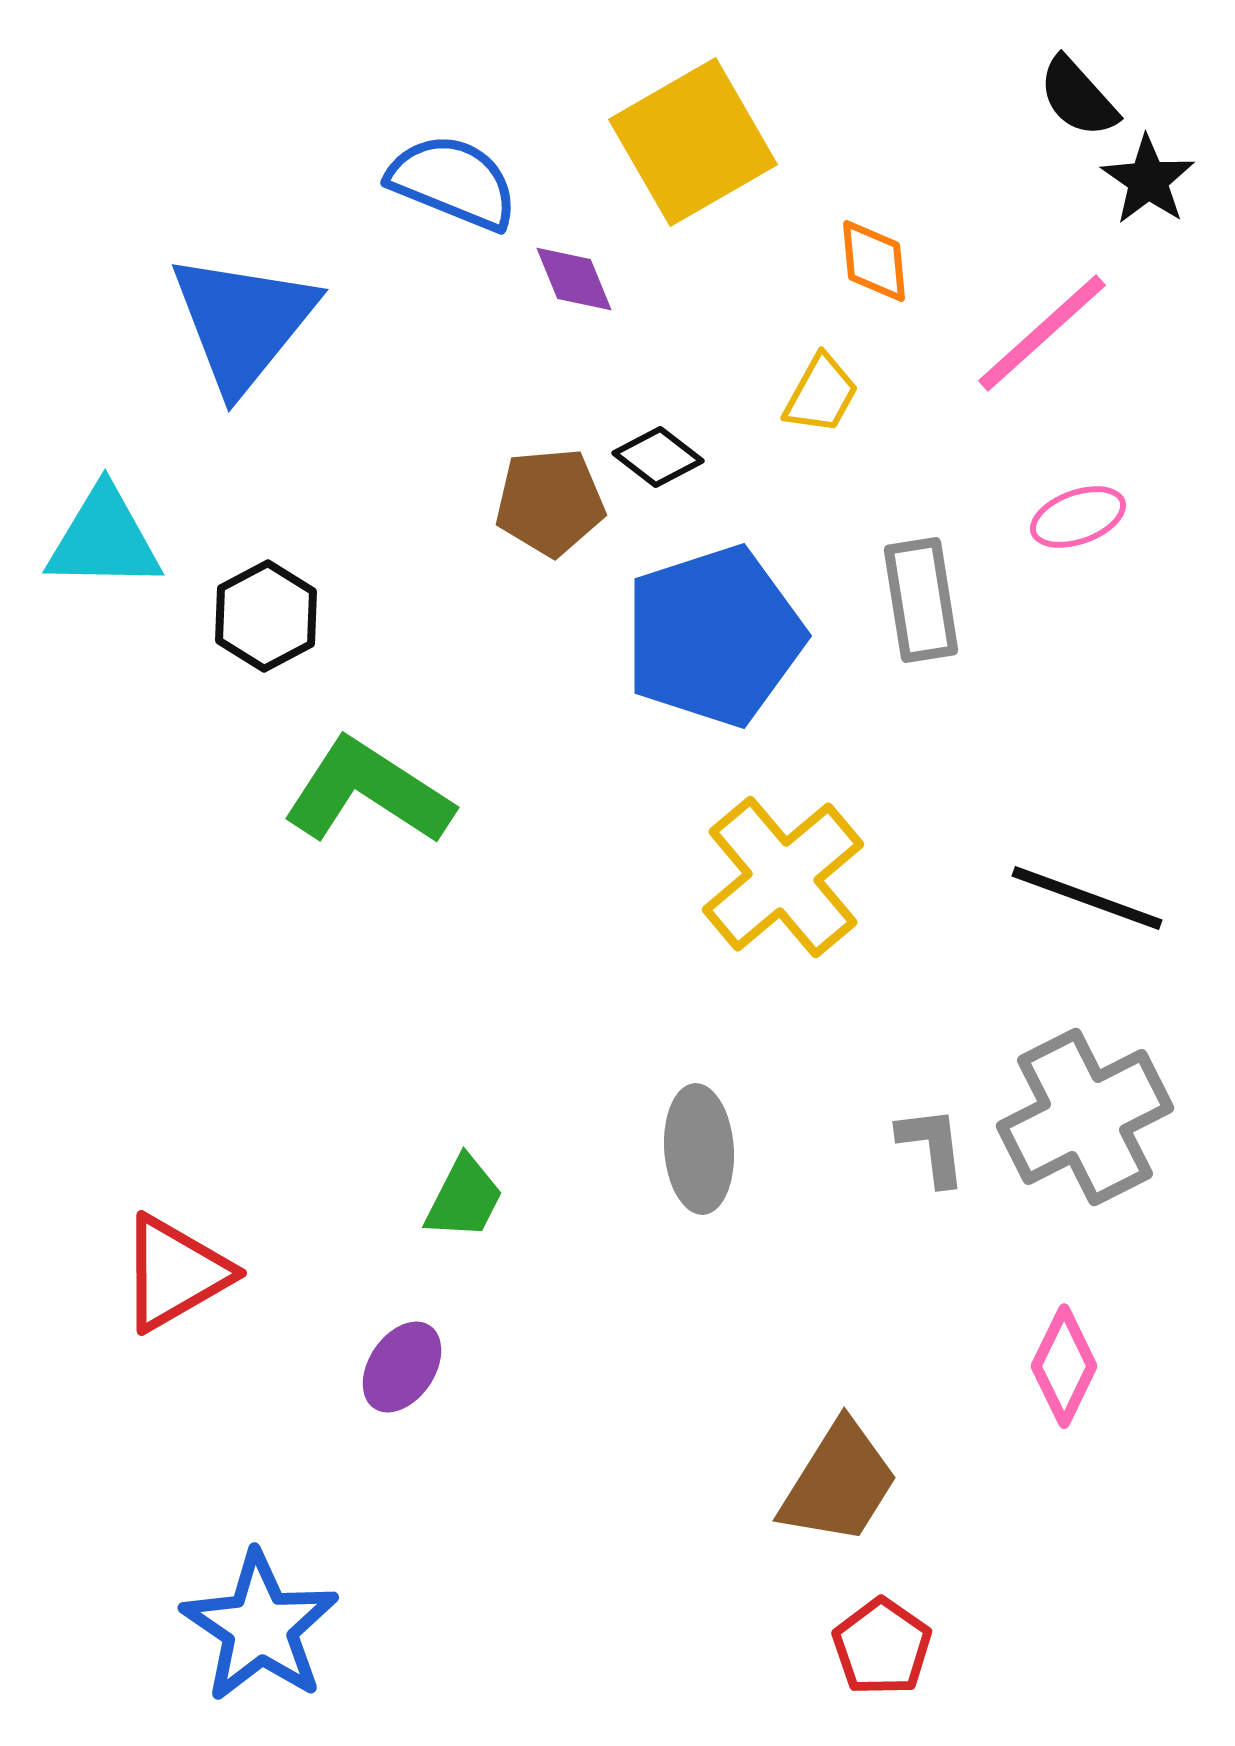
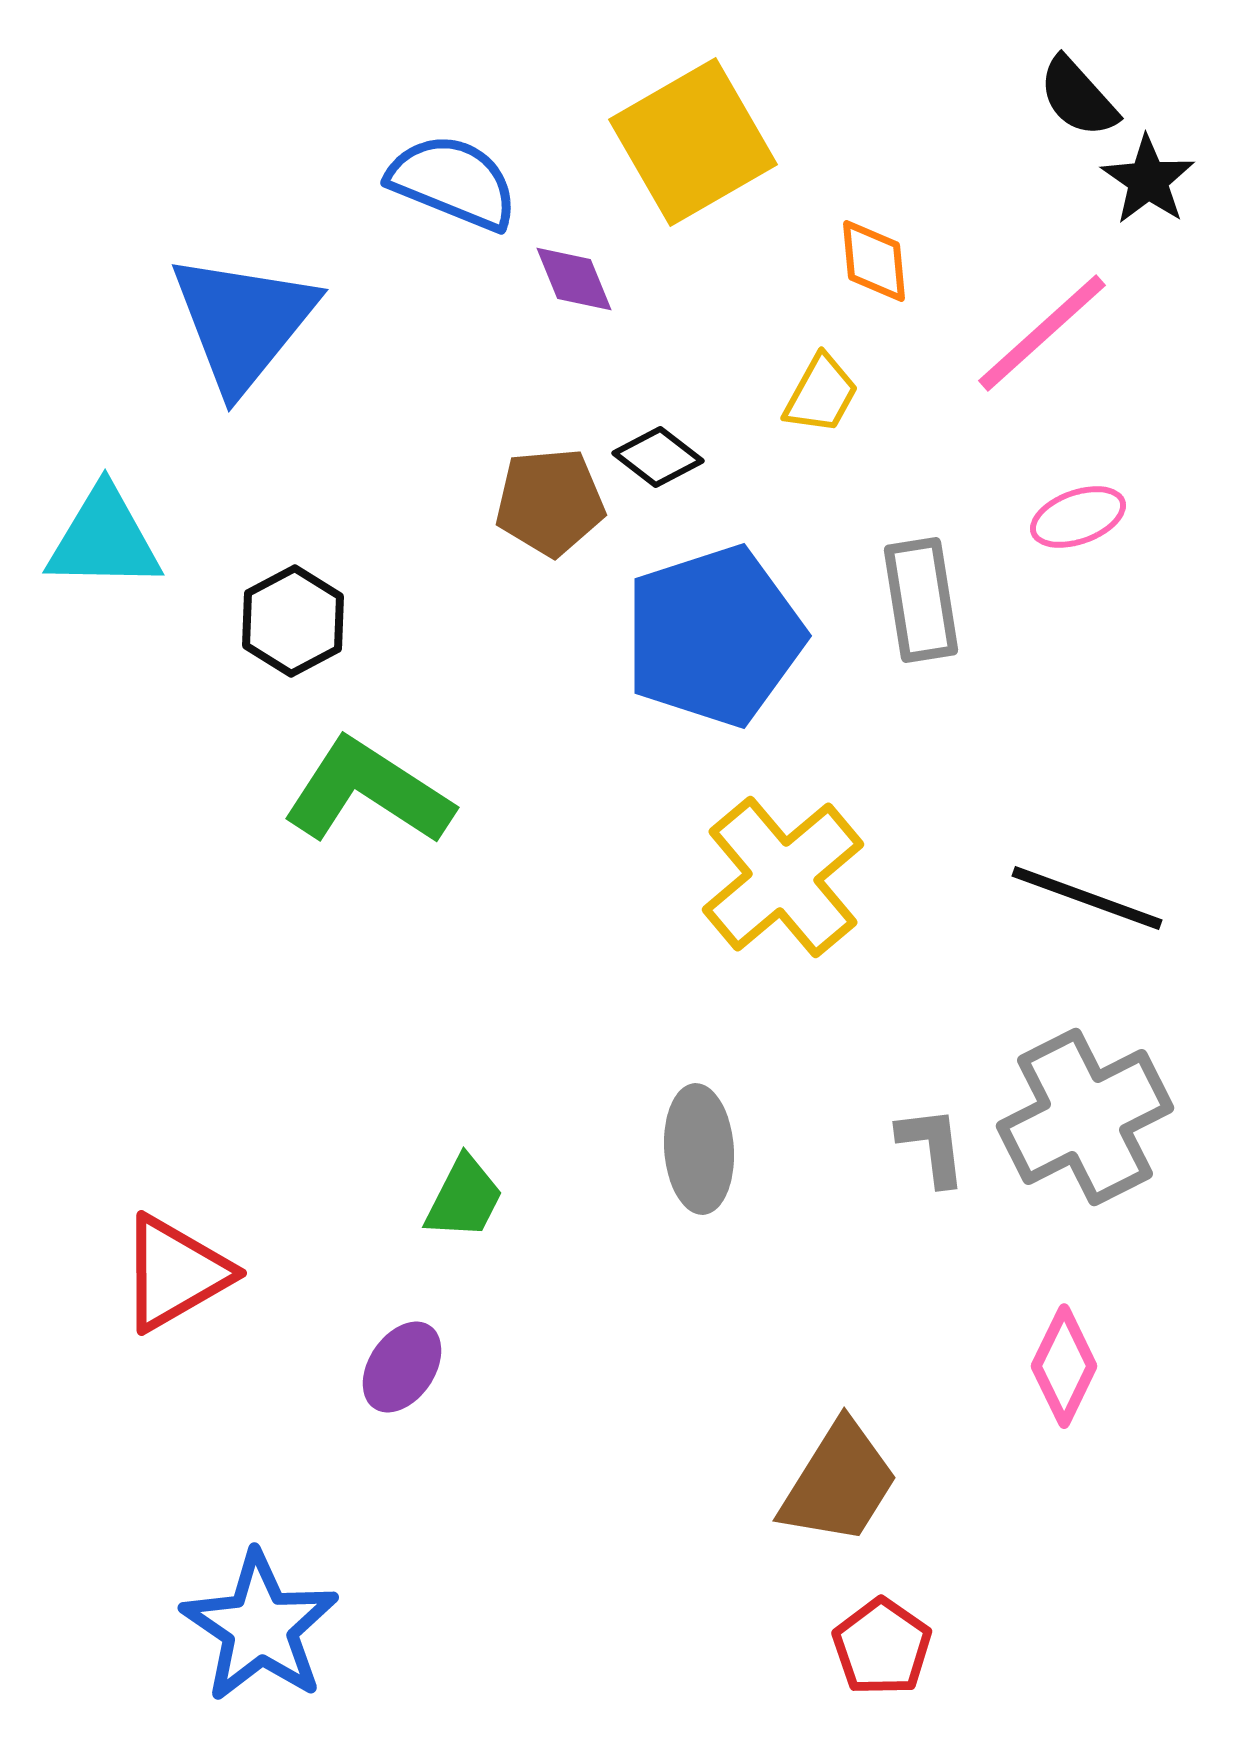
black hexagon: moved 27 px right, 5 px down
